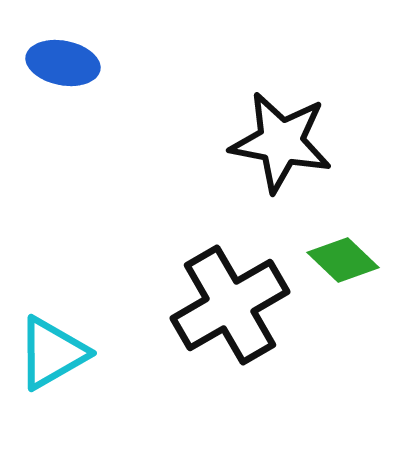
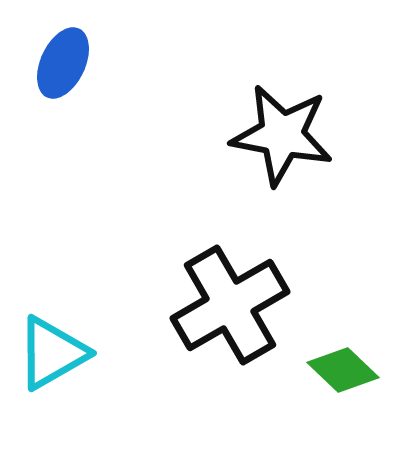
blue ellipse: rotated 76 degrees counterclockwise
black star: moved 1 px right, 7 px up
green diamond: moved 110 px down
